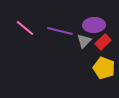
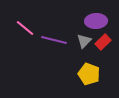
purple ellipse: moved 2 px right, 4 px up
purple line: moved 6 px left, 9 px down
yellow pentagon: moved 15 px left, 6 px down
